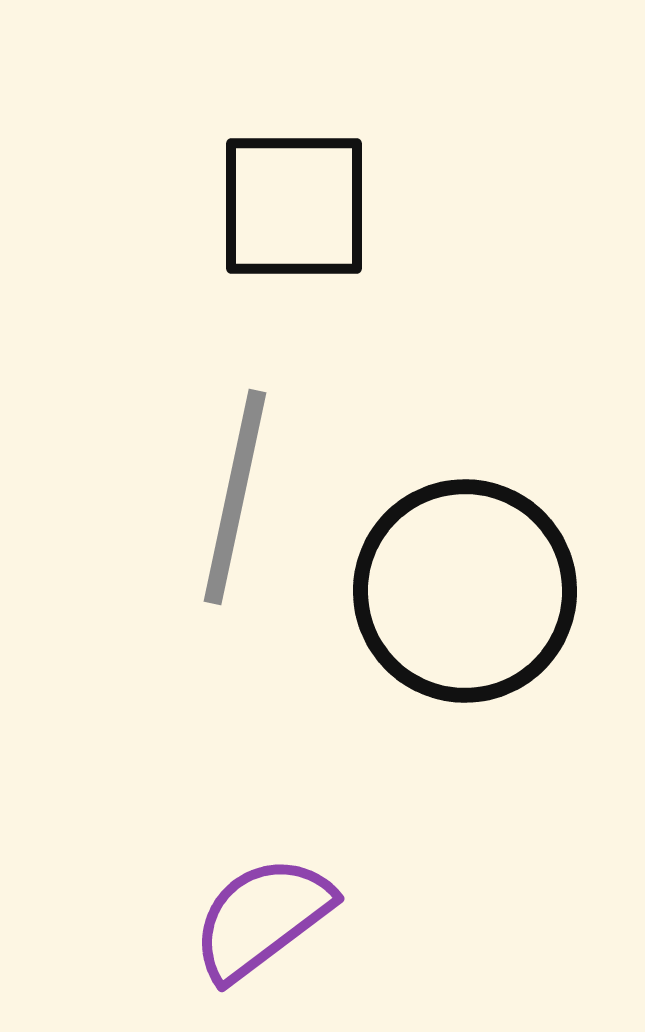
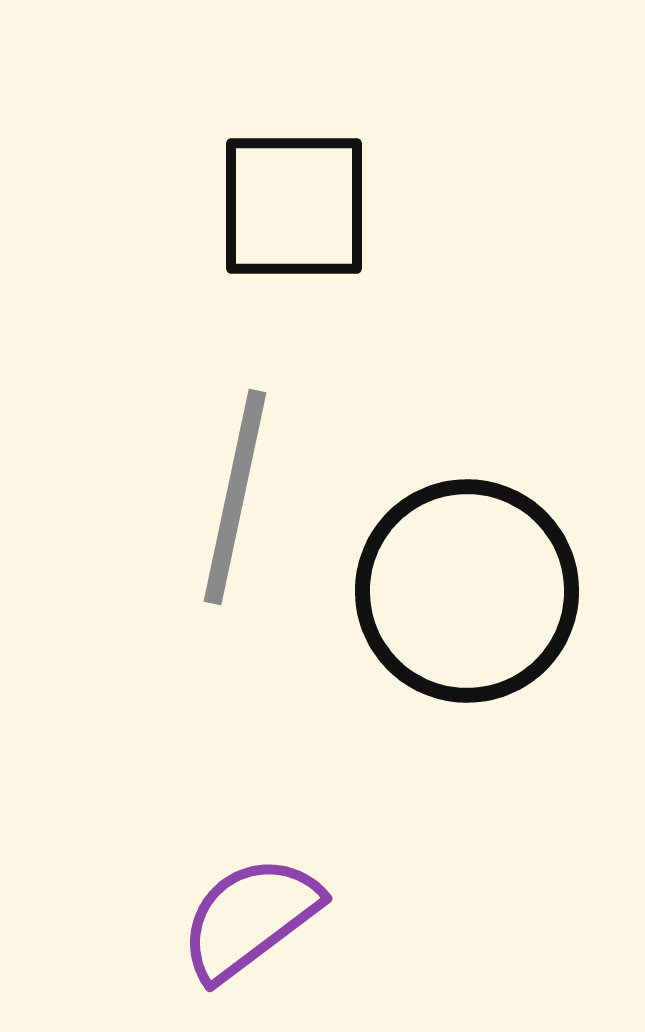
black circle: moved 2 px right
purple semicircle: moved 12 px left
